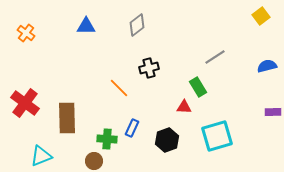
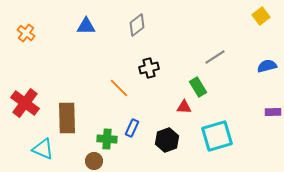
cyan triangle: moved 2 px right, 7 px up; rotated 45 degrees clockwise
